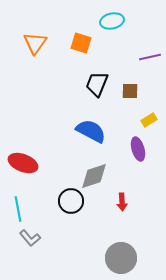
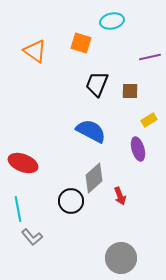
orange triangle: moved 8 px down; rotated 30 degrees counterclockwise
gray diamond: moved 2 px down; rotated 24 degrees counterclockwise
red arrow: moved 2 px left, 6 px up; rotated 18 degrees counterclockwise
gray L-shape: moved 2 px right, 1 px up
